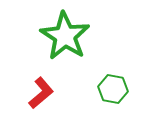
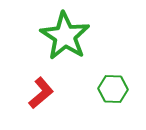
green hexagon: rotated 8 degrees counterclockwise
